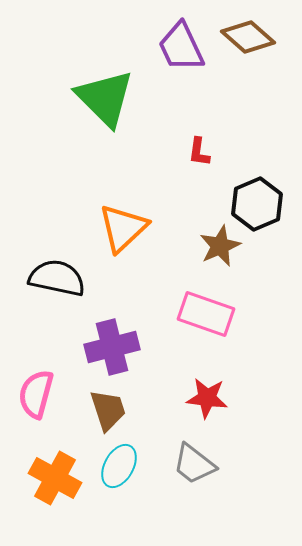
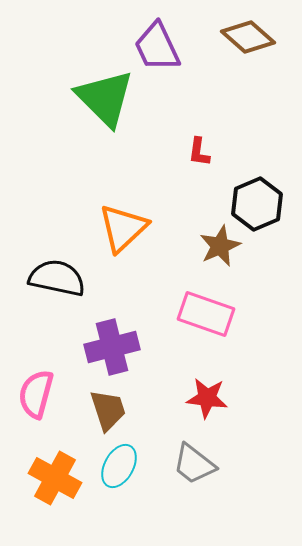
purple trapezoid: moved 24 px left
